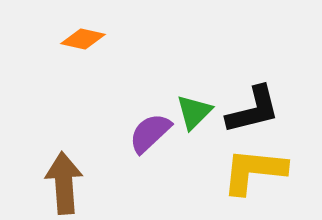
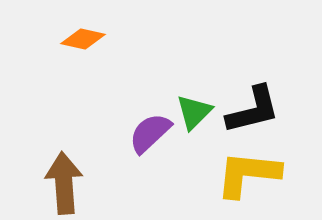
yellow L-shape: moved 6 px left, 3 px down
